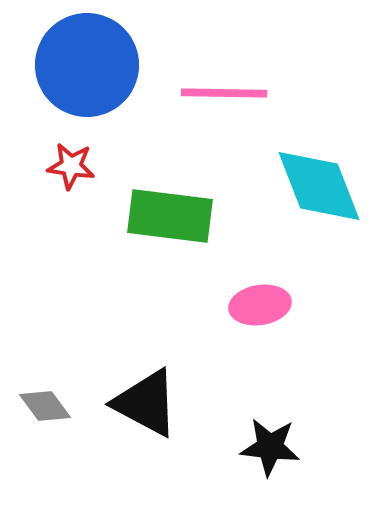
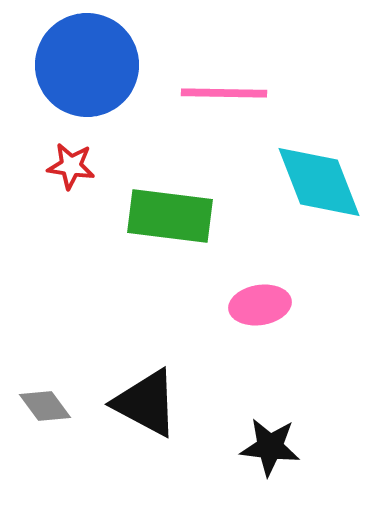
cyan diamond: moved 4 px up
